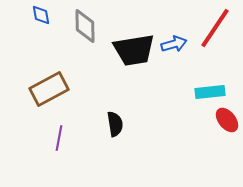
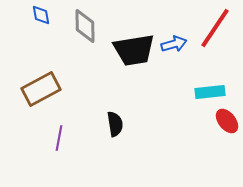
brown rectangle: moved 8 px left
red ellipse: moved 1 px down
